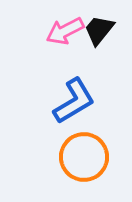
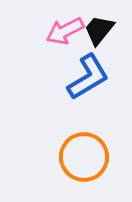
blue L-shape: moved 14 px right, 24 px up
